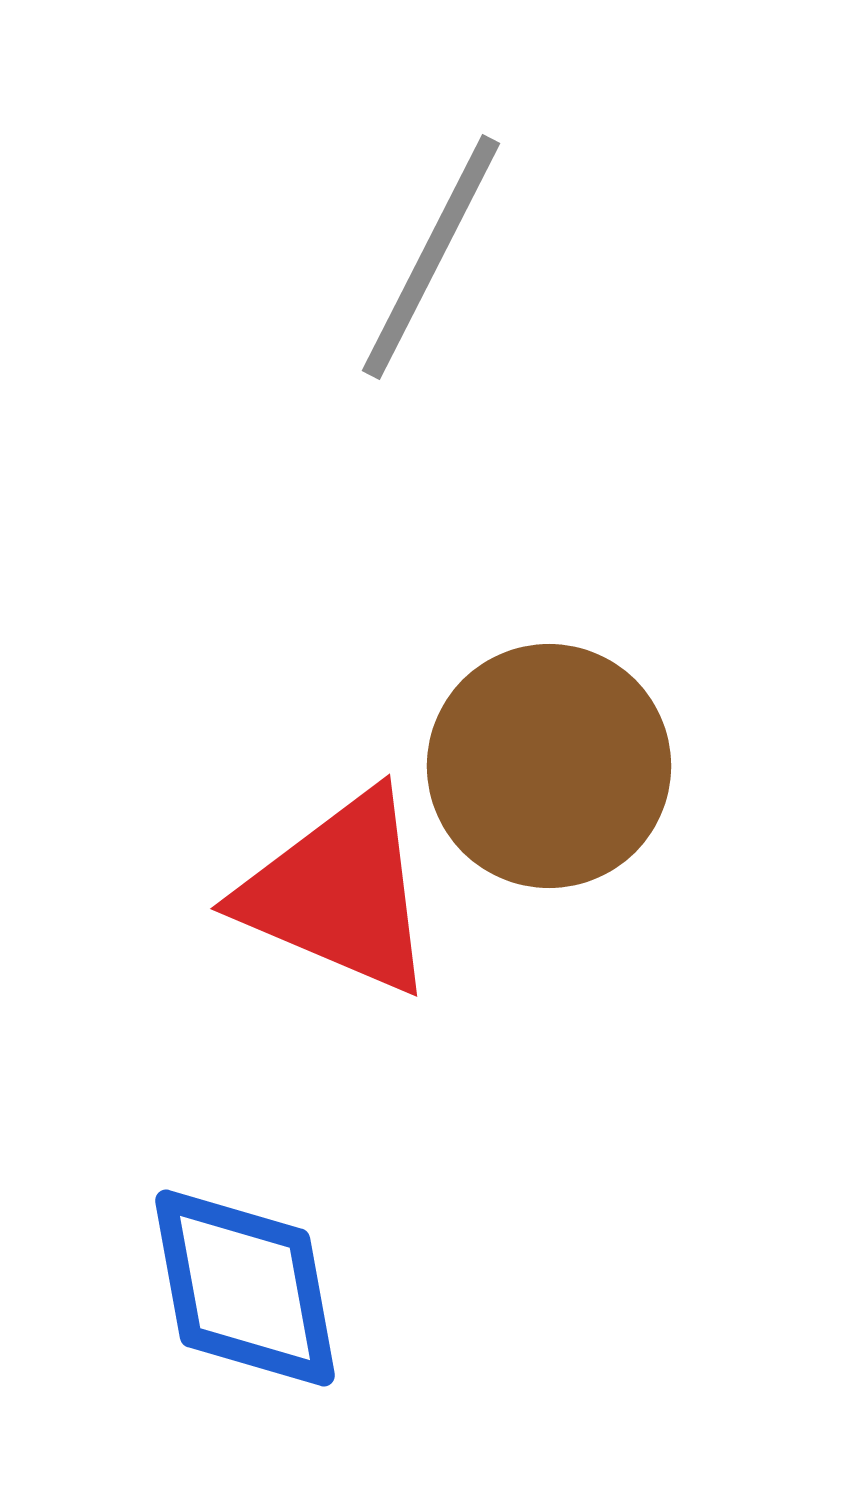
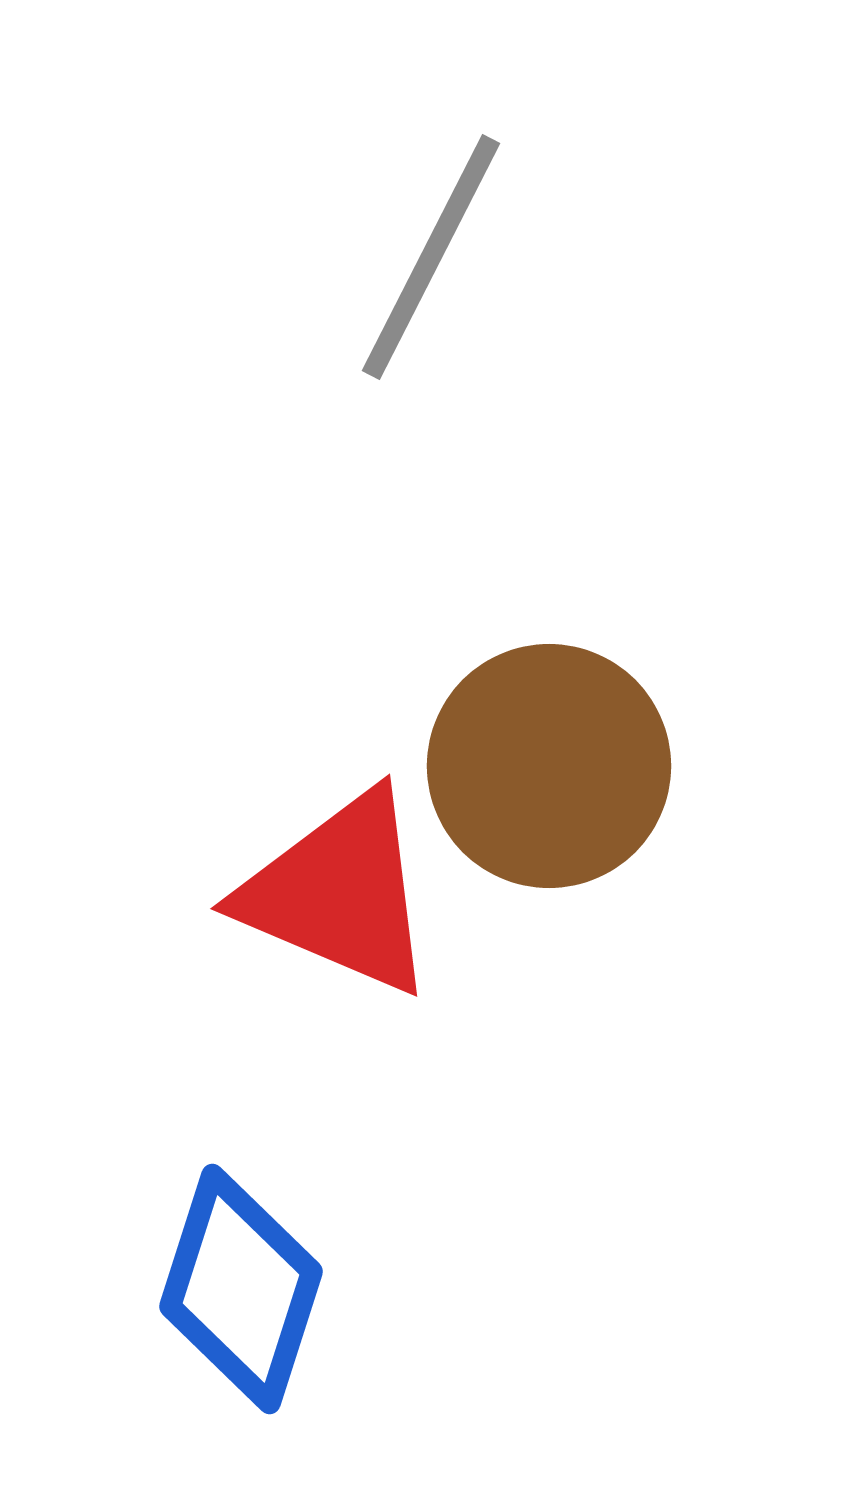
blue diamond: moved 4 px left, 1 px down; rotated 28 degrees clockwise
